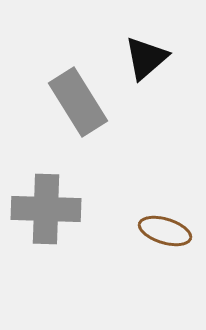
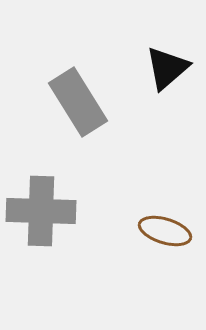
black triangle: moved 21 px right, 10 px down
gray cross: moved 5 px left, 2 px down
